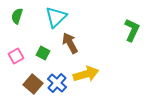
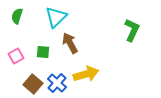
green square: moved 1 px up; rotated 24 degrees counterclockwise
